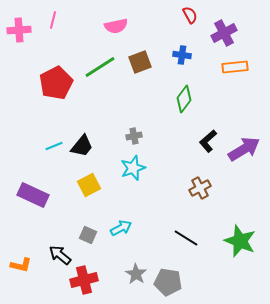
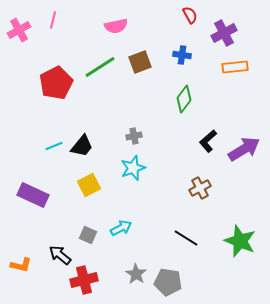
pink cross: rotated 25 degrees counterclockwise
